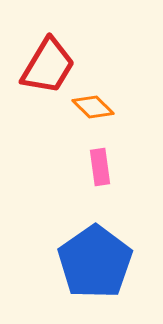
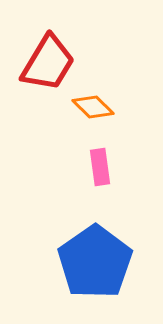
red trapezoid: moved 3 px up
